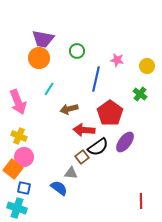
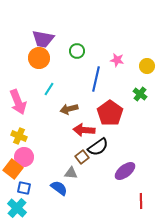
purple ellipse: moved 29 px down; rotated 15 degrees clockwise
cyan cross: rotated 24 degrees clockwise
